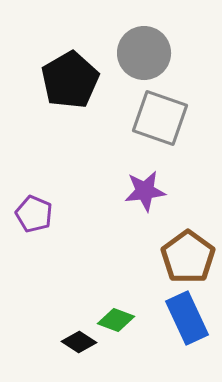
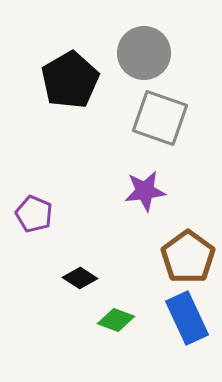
black diamond: moved 1 px right, 64 px up
